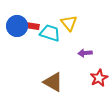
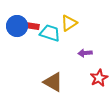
yellow triangle: rotated 36 degrees clockwise
